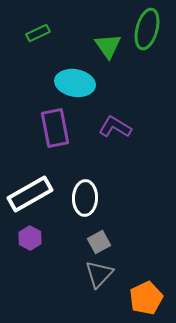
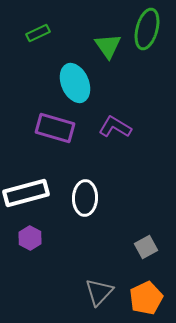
cyan ellipse: rotated 57 degrees clockwise
purple rectangle: rotated 63 degrees counterclockwise
white rectangle: moved 4 px left, 1 px up; rotated 15 degrees clockwise
gray square: moved 47 px right, 5 px down
gray triangle: moved 18 px down
